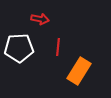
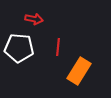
red arrow: moved 6 px left
white pentagon: rotated 8 degrees clockwise
